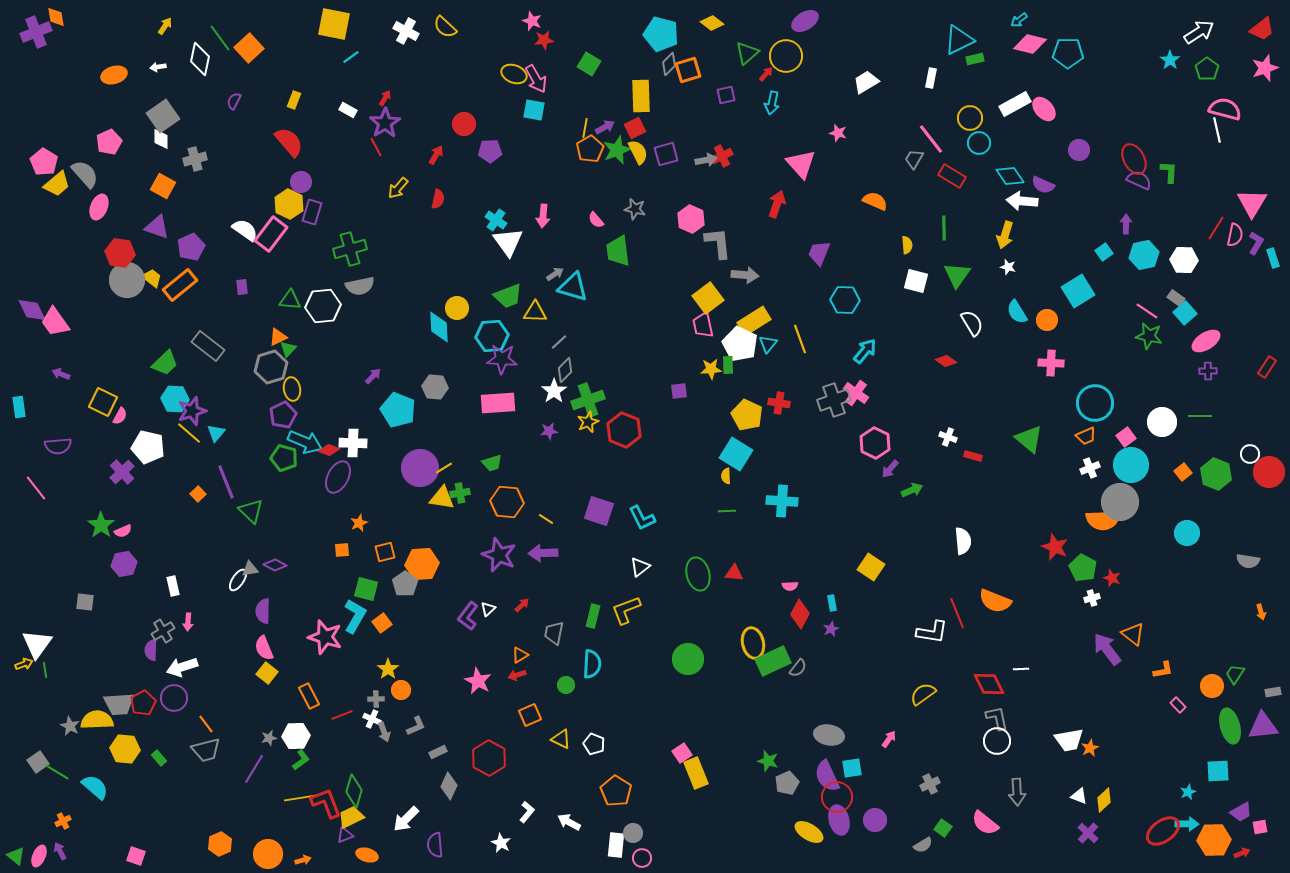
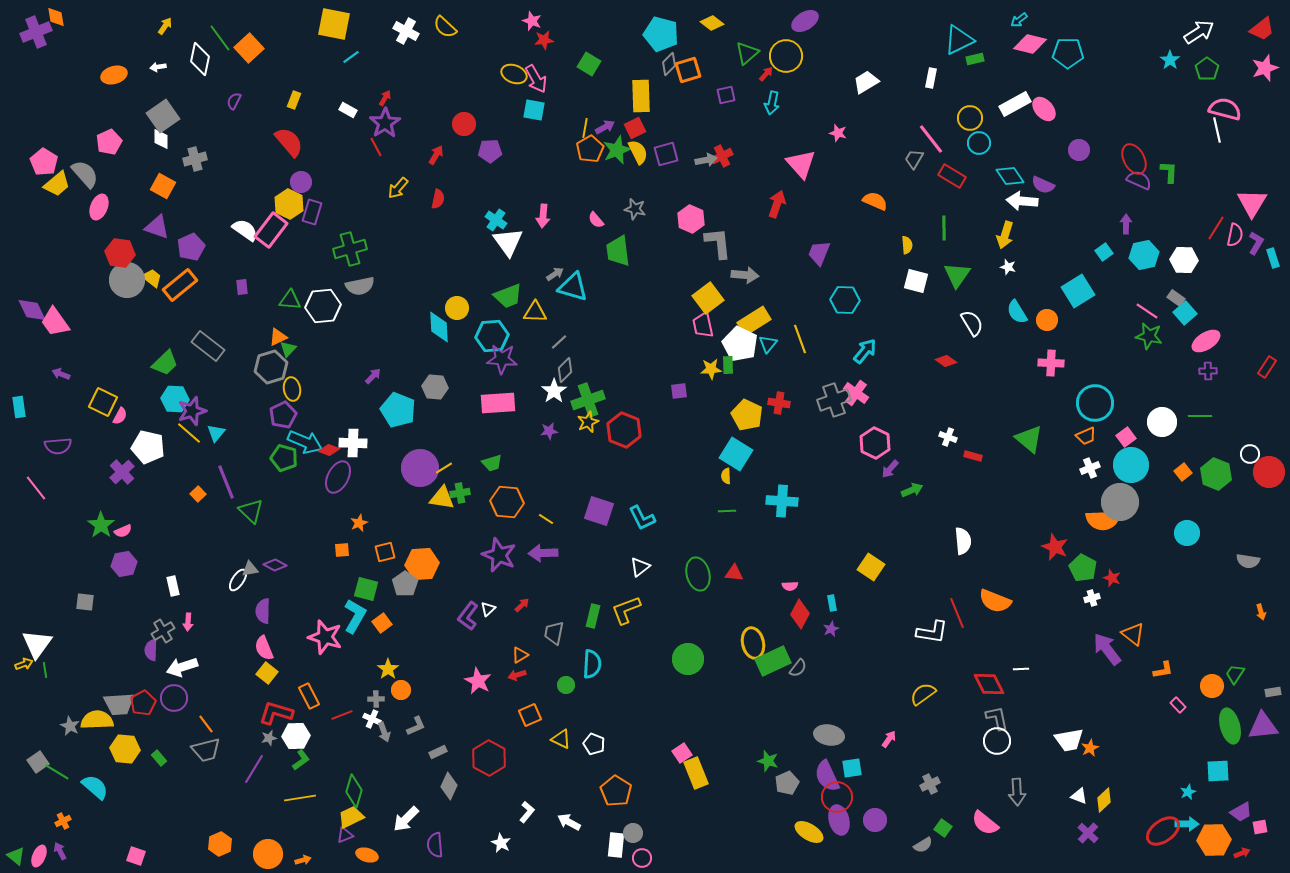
pink rectangle at (271, 234): moved 4 px up
red L-shape at (326, 803): moved 50 px left, 90 px up; rotated 52 degrees counterclockwise
